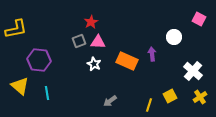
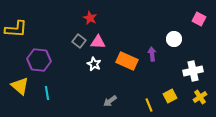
red star: moved 1 px left, 4 px up; rotated 16 degrees counterclockwise
yellow L-shape: rotated 15 degrees clockwise
white circle: moved 2 px down
gray square: rotated 32 degrees counterclockwise
white cross: rotated 36 degrees clockwise
yellow line: rotated 40 degrees counterclockwise
